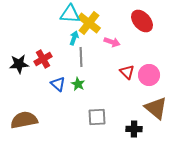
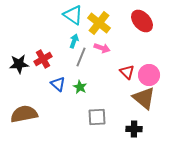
cyan triangle: moved 3 px right, 1 px down; rotated 30 degrees clockwise
yellow cross: moved 10 px right
cyan arrow: moved 3 px down
pink arrow: moved 10 px left, 6 px down
gray line: rotated 24 degrees clockwise
green star: moved 2 px right, 3 px down
brown triangle: moved 12 px left, 10 px up
brown semicircle: moved 6 px up
